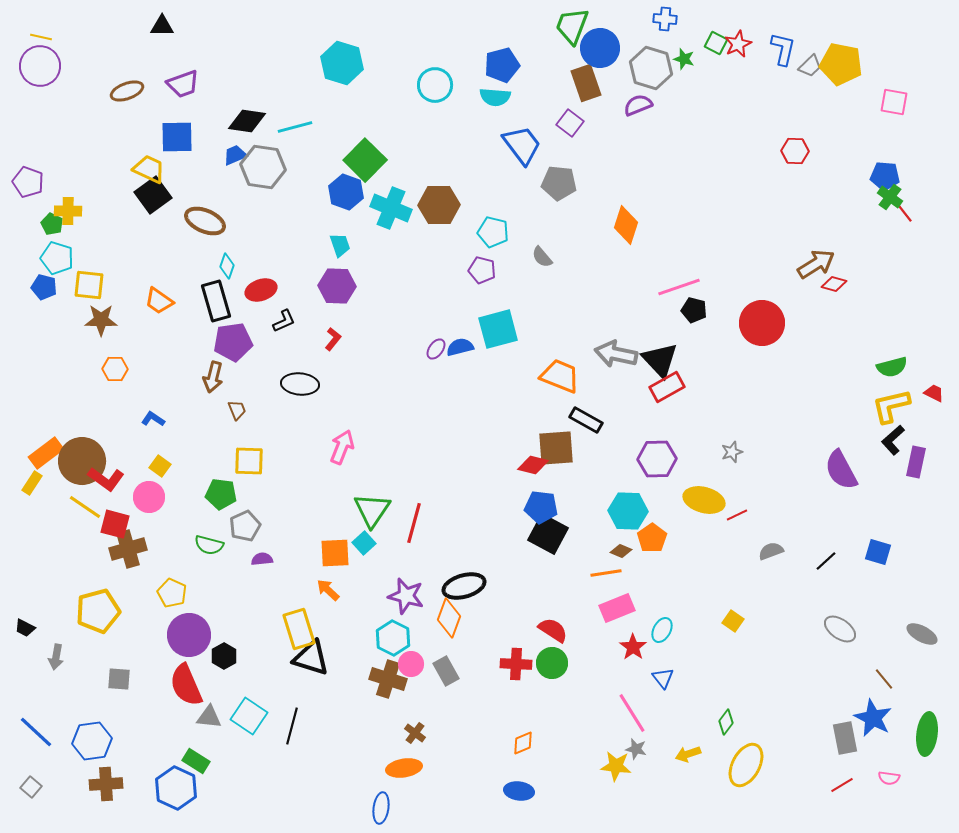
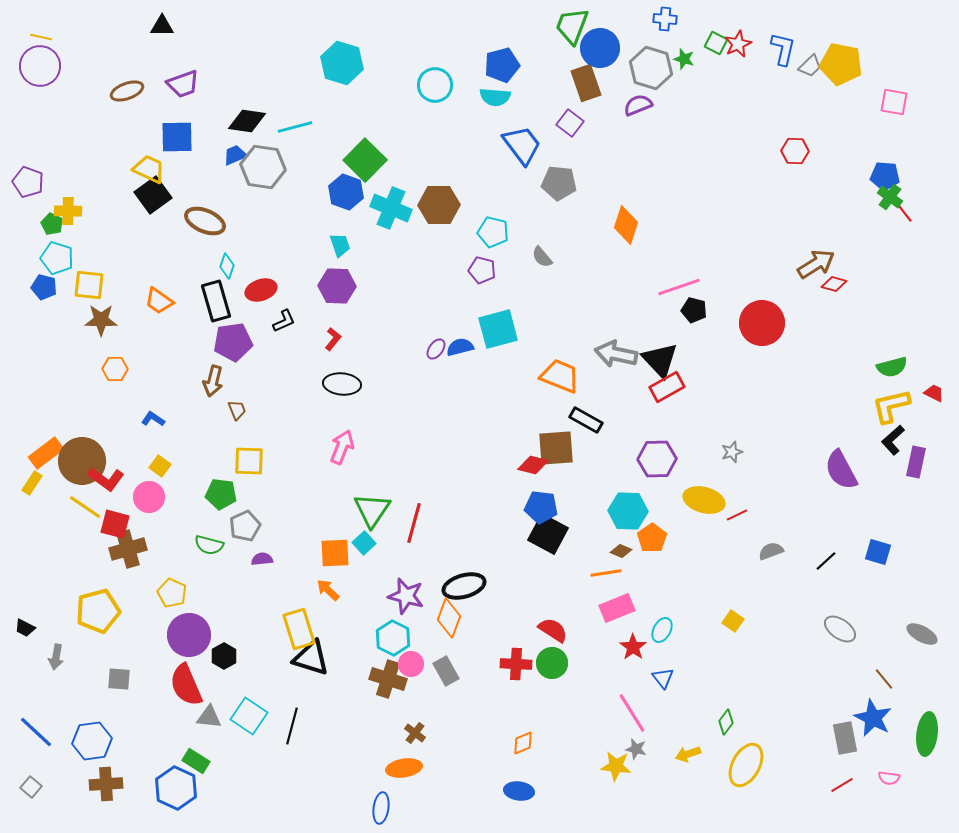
brown arrow at (213, 377): moved 4 px down
black ellipse at (300, 384): moved 42 px right
